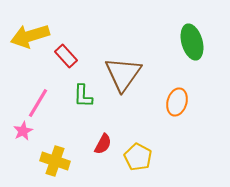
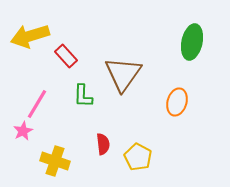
green ellipse: rotated 28 degrees clockwise
pink line: moved 1 px left, 1 px down
red semicircle: rotated 35 degrees counterclockwise
